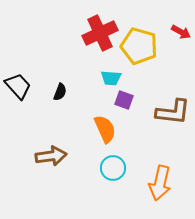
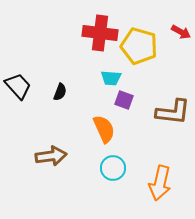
red cross: rotated 32 degrees clockwise
orange semicircle: moved 1 px left
